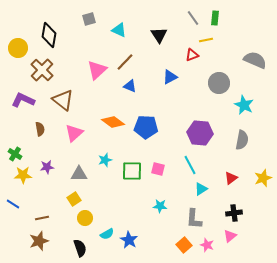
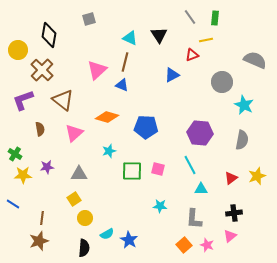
gray line at (193, 18): moved 3 px left, 1 px up
cyan triangle at (119, 30): moved 11 px right, 8 px down
yellow circle at (18, 48): moved 2 px down
brown line at (125, 62): rotated 30 degrees counterclockwise
blue triangle at (170, 77): moved 2 px right, 2 px up
gray circle at (219, 83): moved 3 px right, 1 px up
blue triangle at (130, 86): moved 8 px left, 1 px up
purple L-shape at (23, 100): rotated 45 degrees counterclockwise
orange diamond at (113, 122): moved 6 px left, 5 px up; rotated 20 degrees counterclockwise
cyan star at (105, 160): moved 4 px right, 9 px up
yellow star at (263, 178): moved 6 px left, 2 px up
cyan triangle at (201, 189): rotated 32 degrees clockwise
brown line at (42, 218): rotated 72 degrees counterclockwise
black semicircle at (80, 248): moved 4 px right; rotated 24 degrees clockwise
